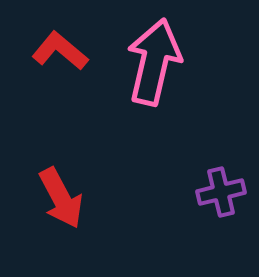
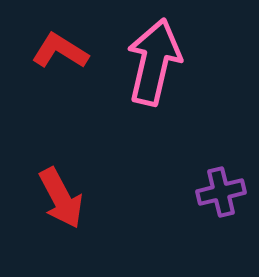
red L-shape: rotated 8 degrees counterclockwise
